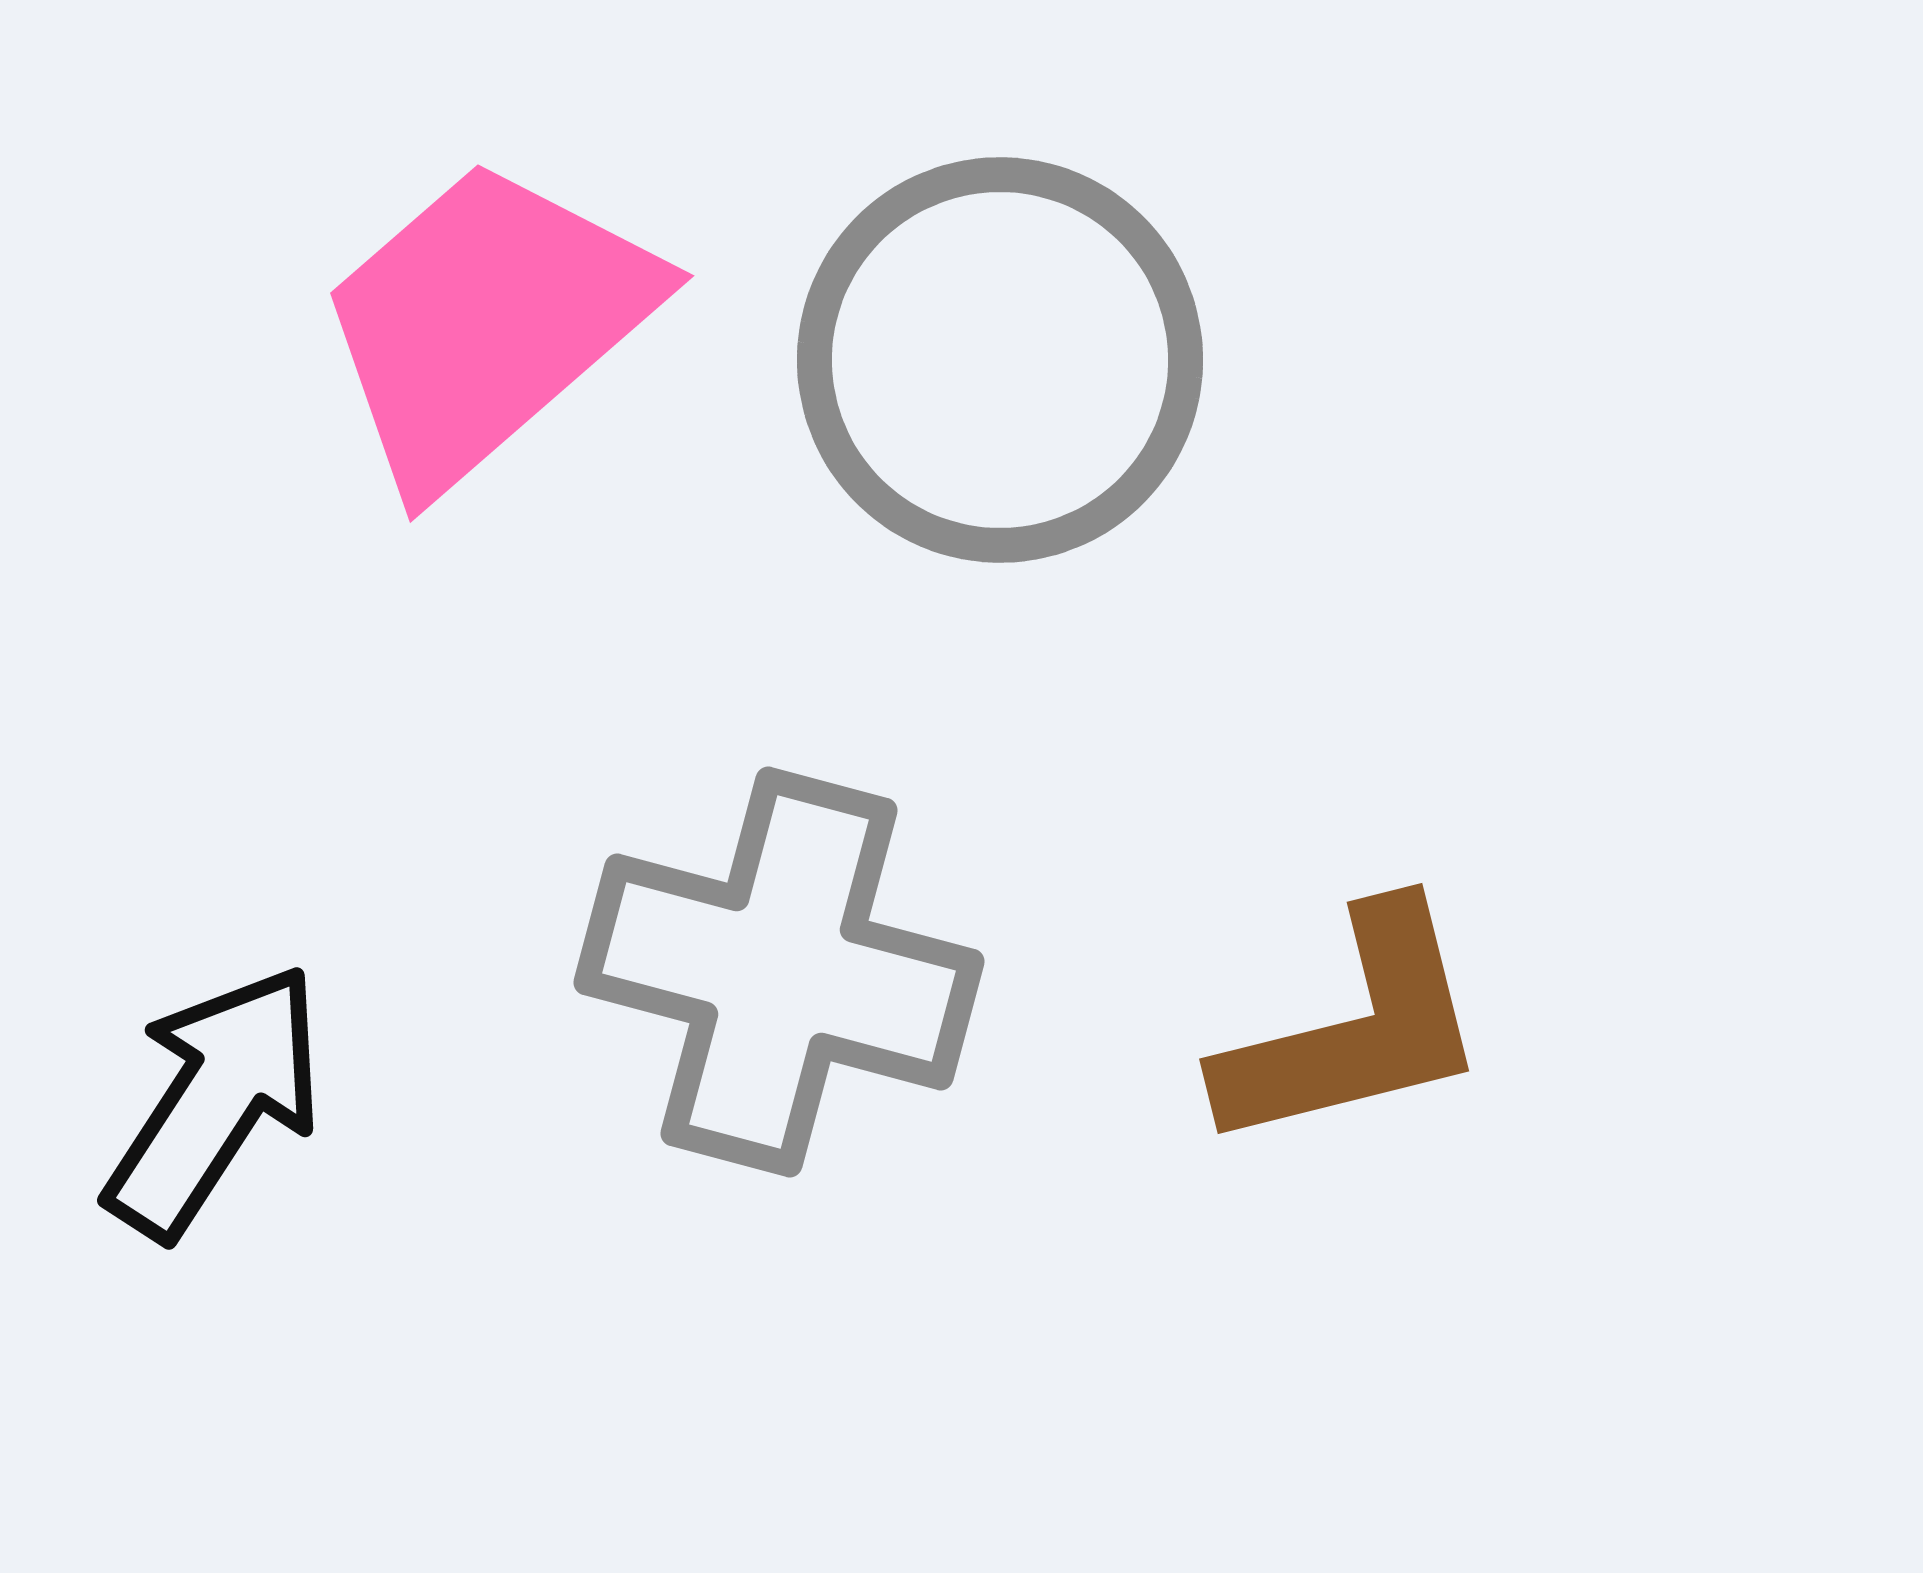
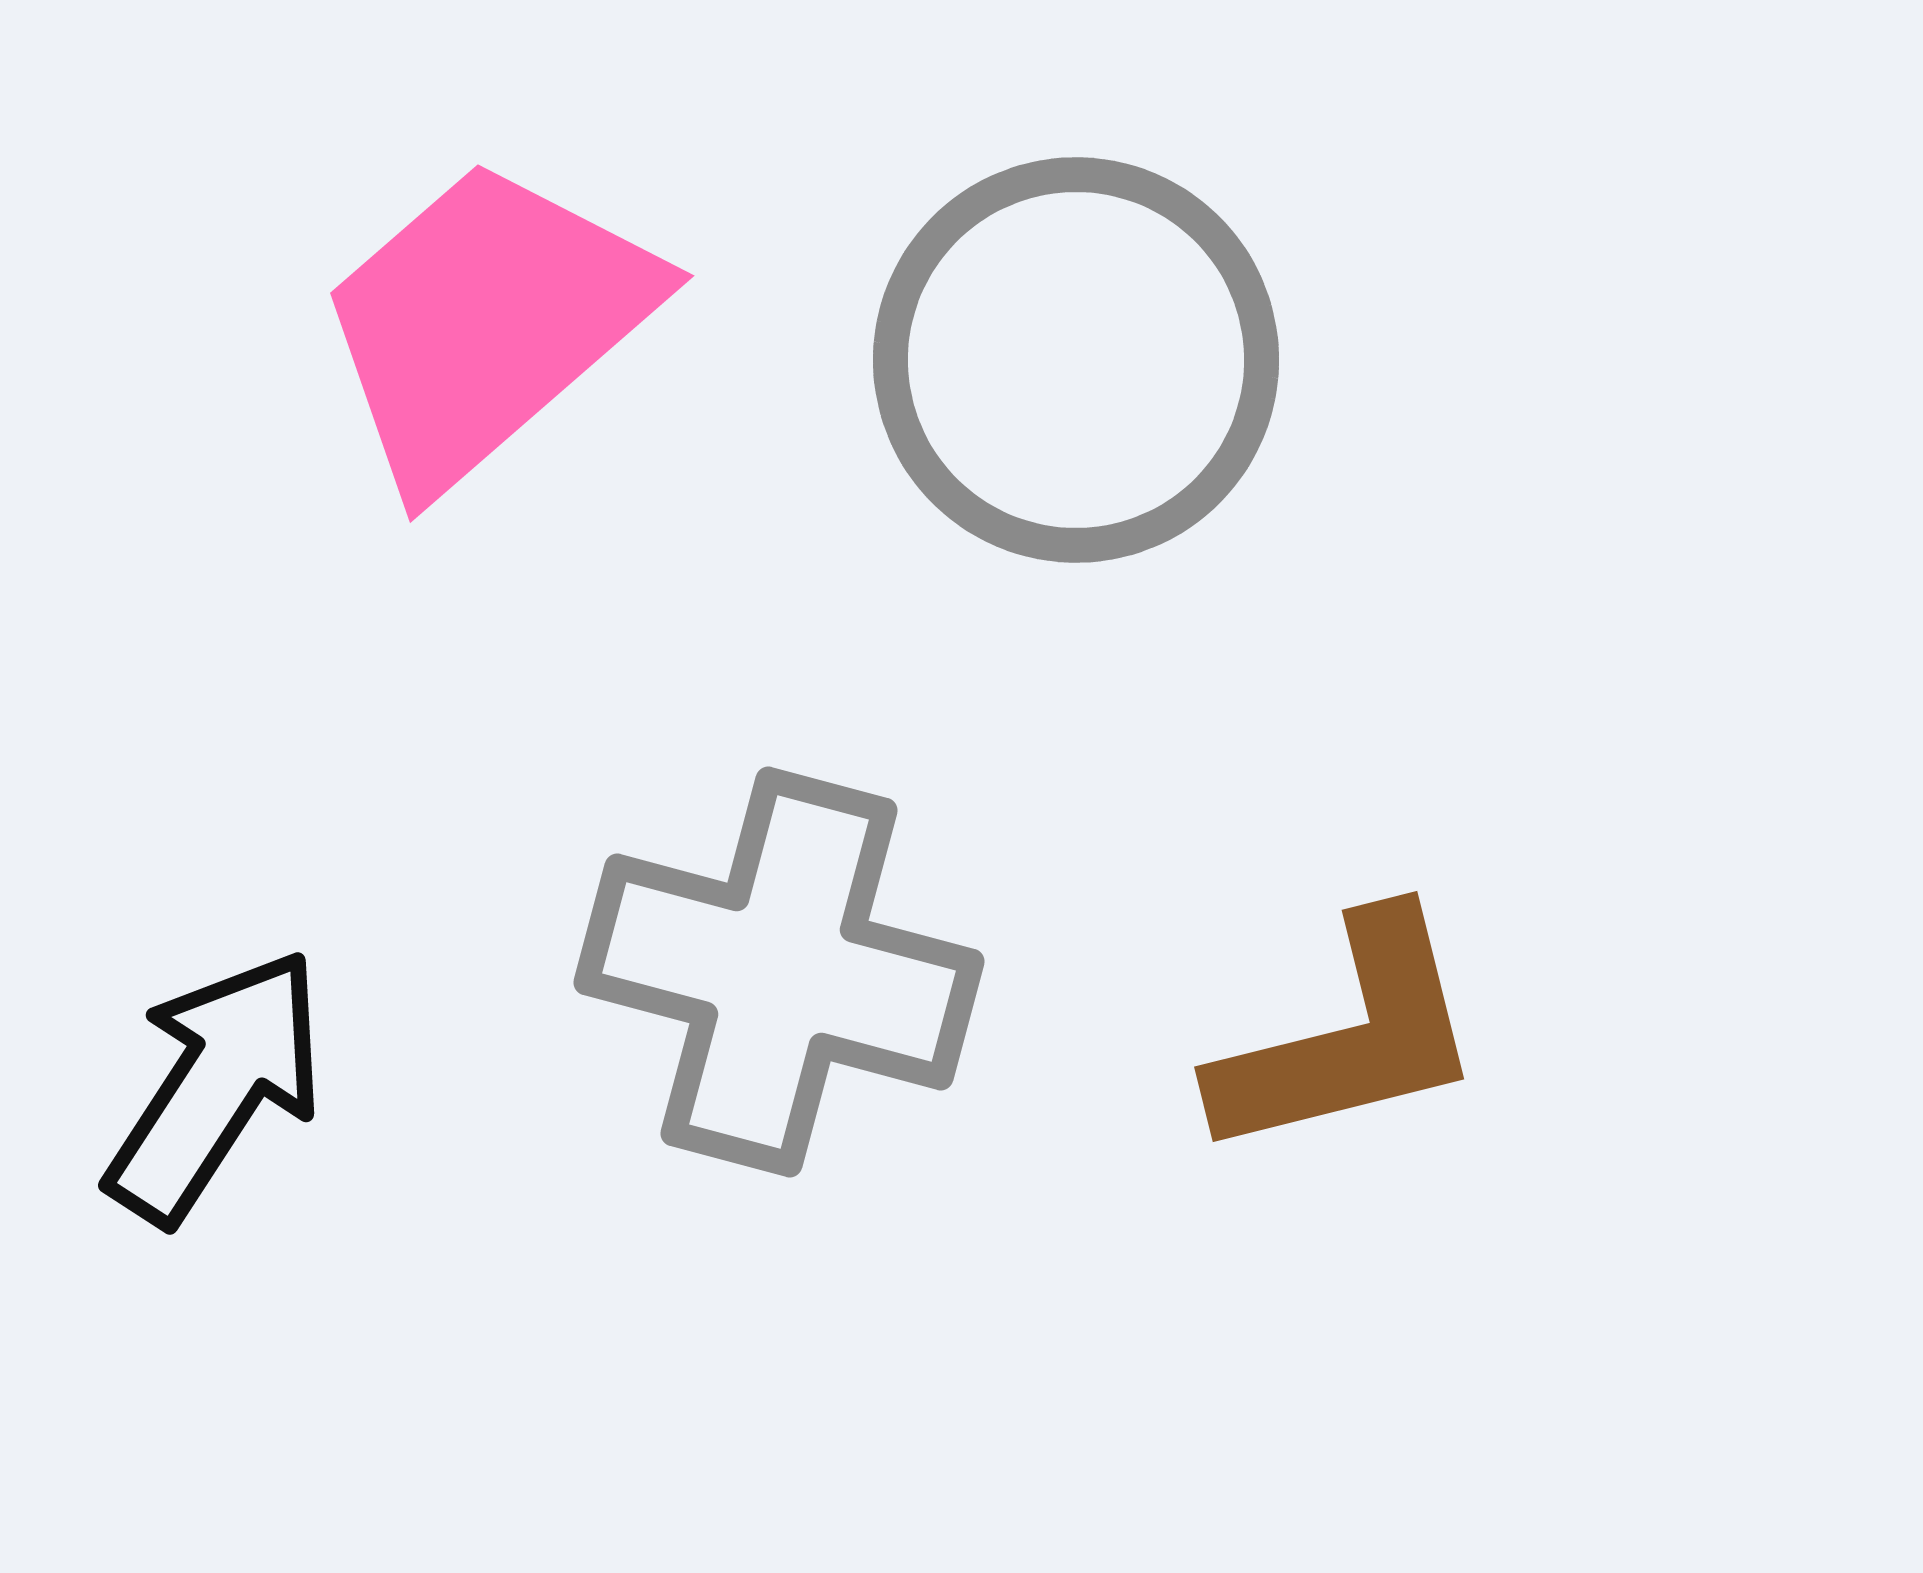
gray circle: moved 76 px right
brown L-shape: moved 5 px left, 8 px down
black arrow: moved 1 px right, 15 px up
